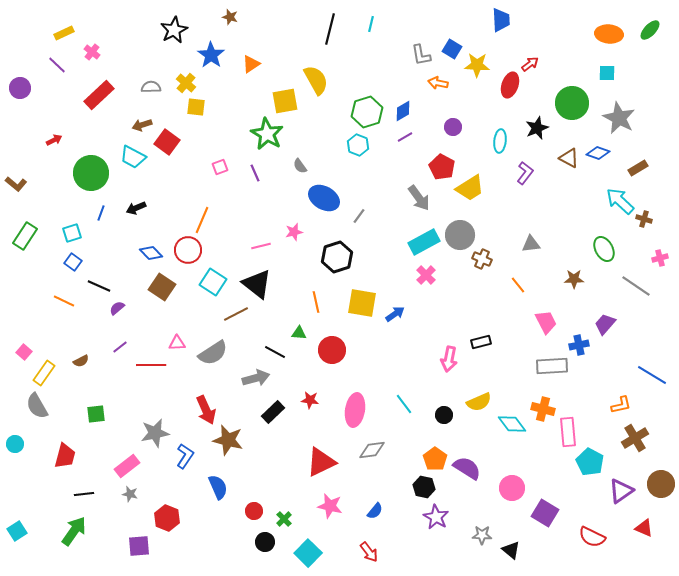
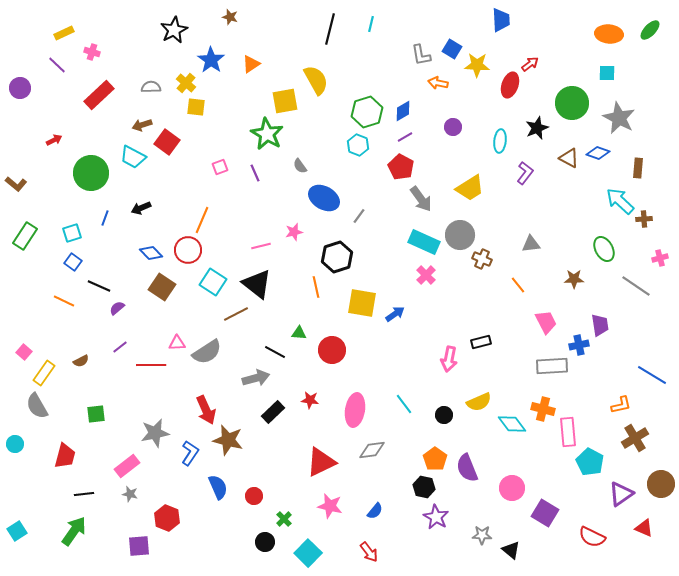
pink cross at (92, 52): rotated 21 degrees counterclockwise
blue star at (211, 55): moved 5 px down
red pentagon at (442, 167): moved 41 px left
brown rectangle at (638, 168): rotated 54 degrees counterclockwise
gray arrow at (419, 198): moved 2 px right, 1 px down
black arrow at (136, 208): moved 5 px right
blue line at (101, 213): moved 4 px right, 5 px down
brown cross at (644, 219): rotated 21 degrees counterclockwise
cyan rectangle at (424, 242): rotated 52 degrees clockwise
orange line at (316, 302): moved 15 px up
purple trapezoid at (605, 324): moved 5 px left, 1 px down; rotated 130 degrees clockwise
gray semicircle at (213, 353): moved 6 px left, 1 px up
blue L-shape at (185, 456): moved 5 px right, 3 px up
purple semicircle at (467, 468): rotated 144 degrees counterclockwise
purple triangle at (621, 491): moved 3 px down
red circle at (254, 511): moved 15 px up
